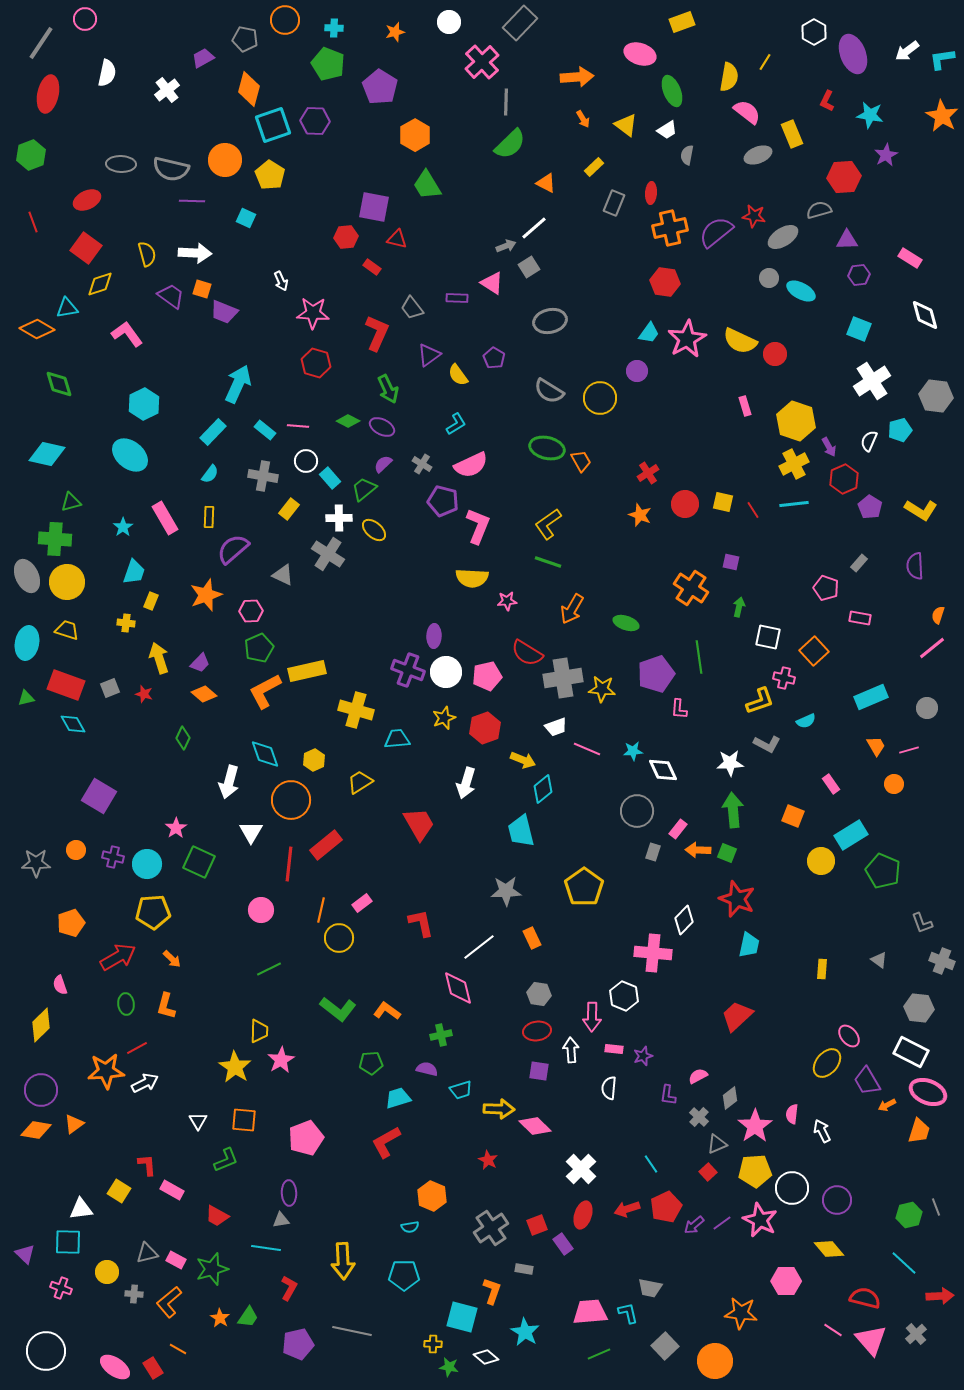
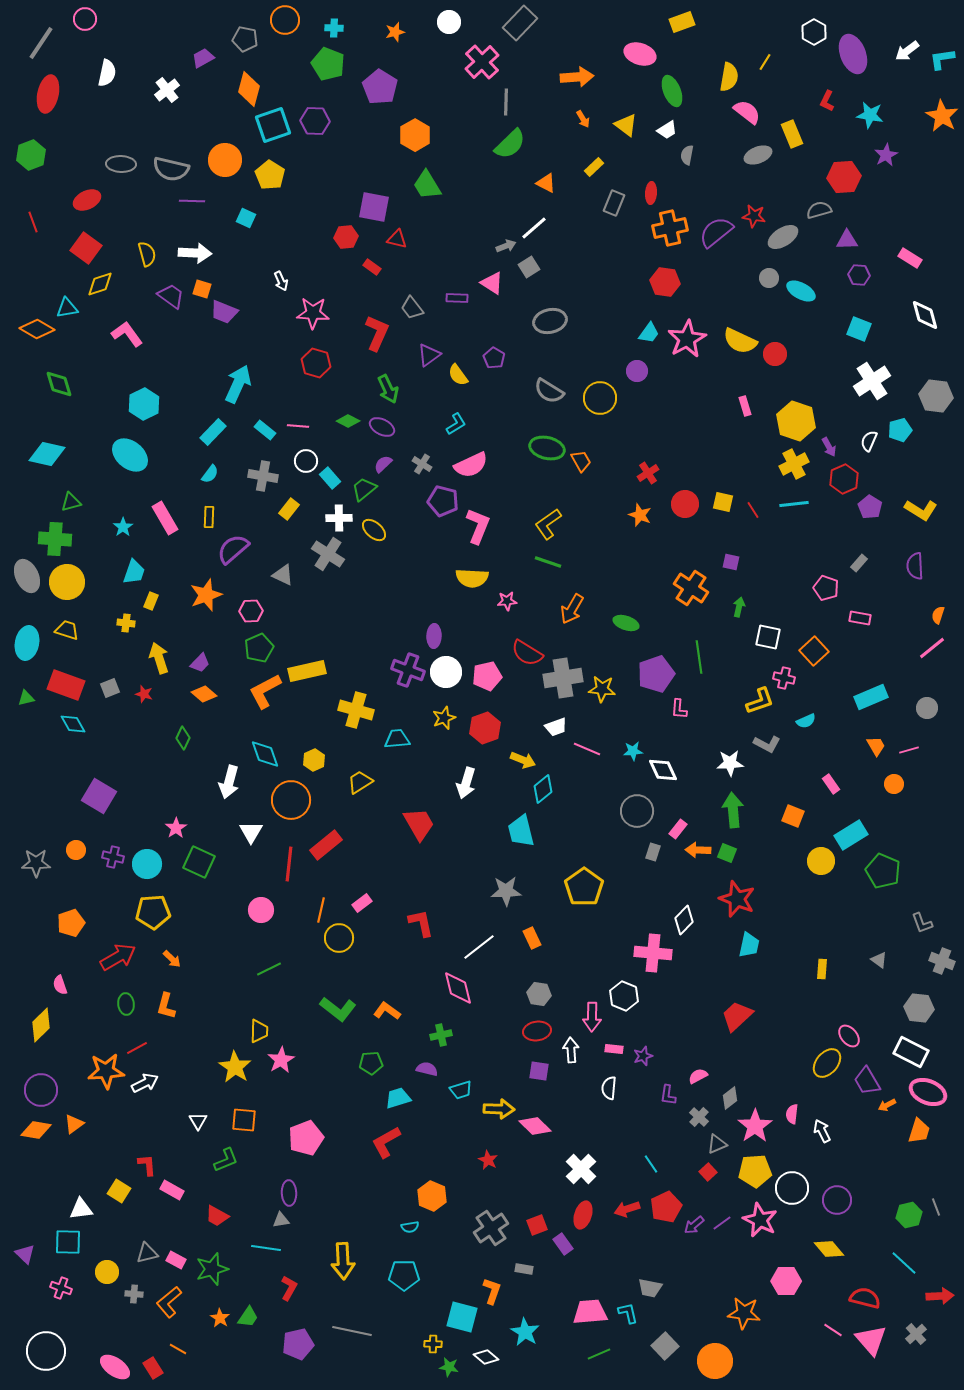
purple hexagon at (859, 275): rotated 10 degrees clockwise
orange star at (741, 1313): moved 3 px right
